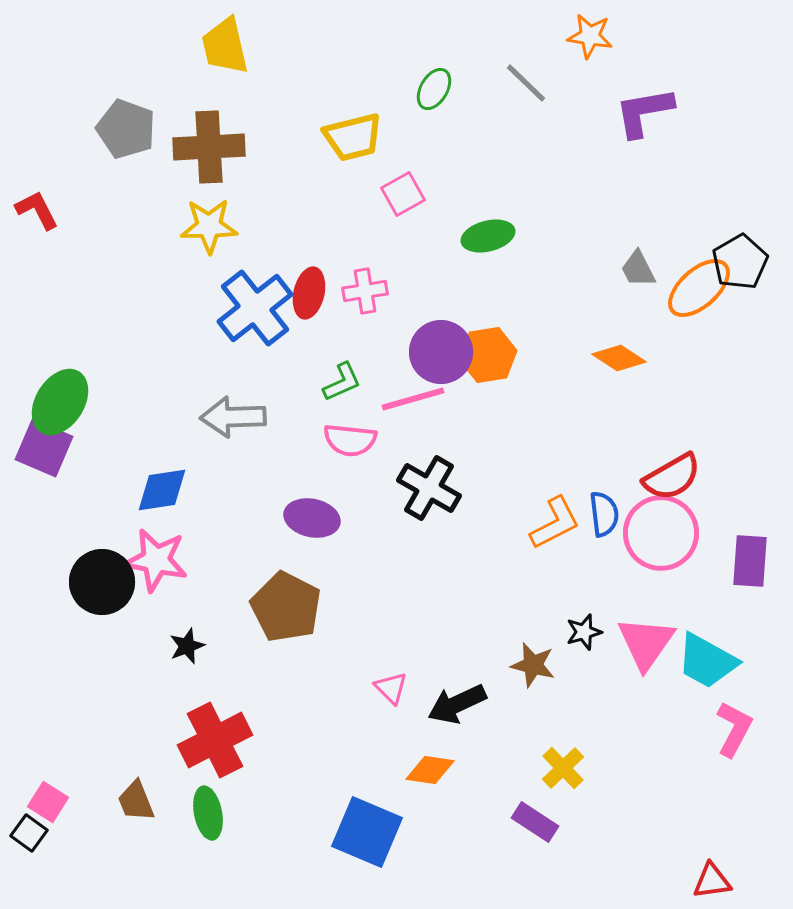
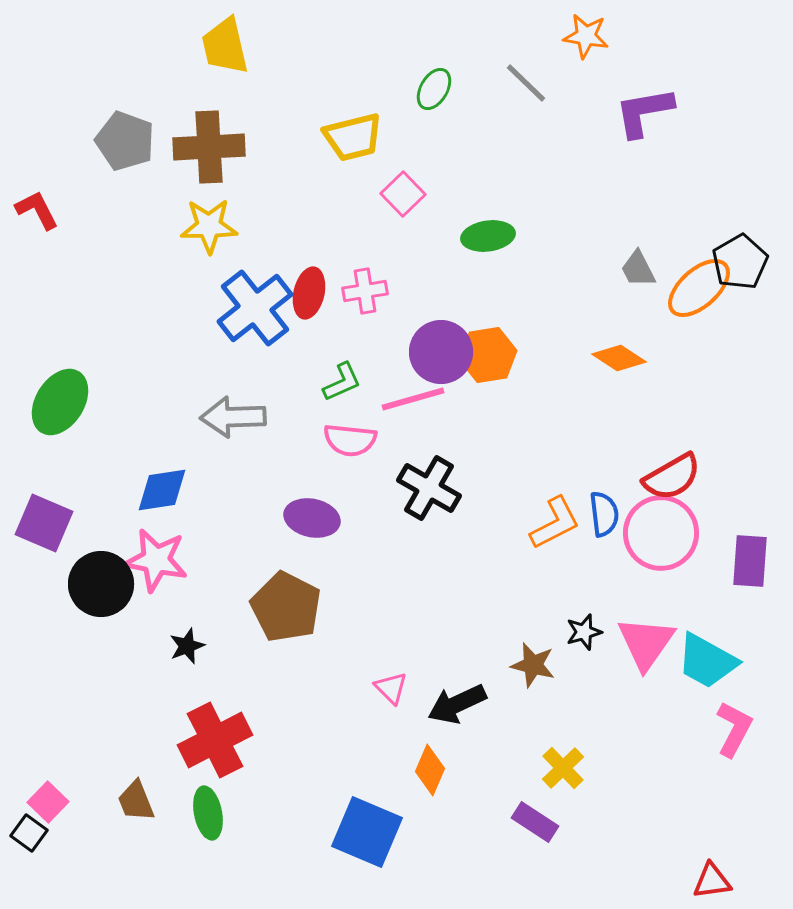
orange star at (590, 36): moved 4 px left
gray pentagon at (126, 129): moved 1 px left, 12 px down
pink square at (403, 194): rotated 15 degrees counterclockwise
green ellipse at (488, 236): rotated 6 degrees clockwise
purple square at (44, 448): moved 75 px down
black circle at (102, 582): moved 1 px left, 2 px down
orange diamond at (430, 770): rotated 75 degrees counterclockwise
pink square at (48, 802): rotated 12 degrees clockwise
